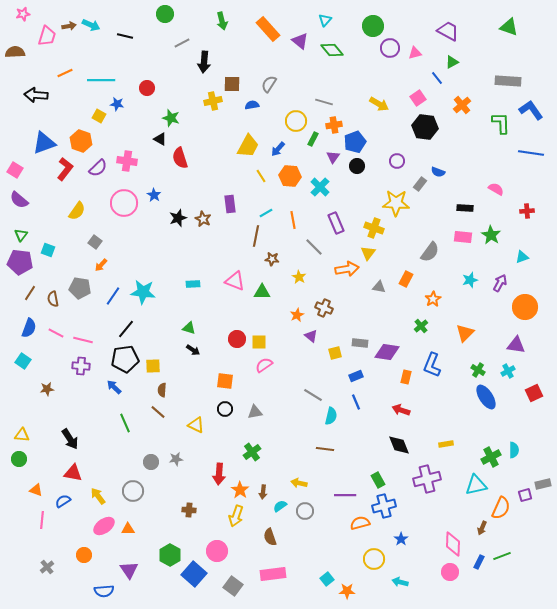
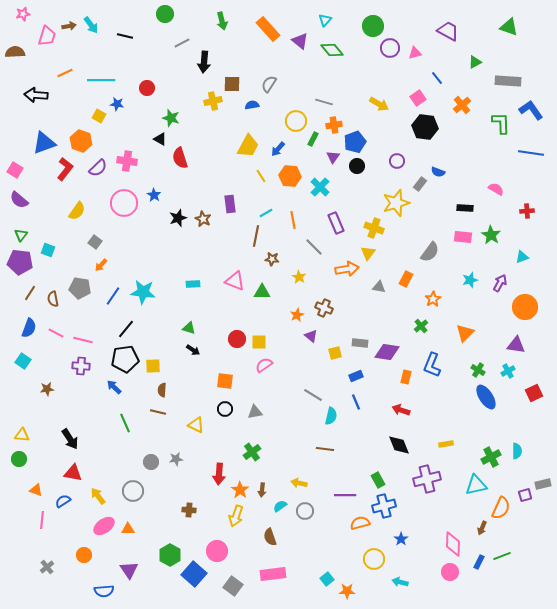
cyan arrow at (91, 25): rotated 30 degrees clockwise
green triangle at (452, 62): moved 23 px right
yellow star at (396, 203): rotated 20 degrees counterclockwise
brown line at (158, 412): rotated 28 degrees counterclockwise
cyan semicircle at (514, 450): moved 3 px right, 1 px down
brown arrow at (263, 492): moved 1 px left, 2 px up
